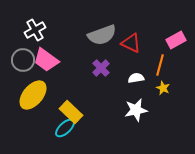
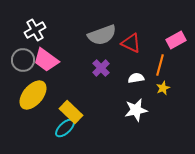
yellow star: rotated 24 degrees clockwise
